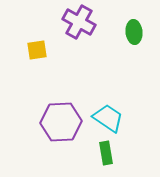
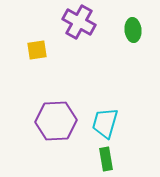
green ellipse: moved 1 px left, 2 px up
cyan trapezoid: moved 3 px left, 5 px down; rotated 108 degrees counterclockwise
purple hexagon: moved 5 px left, 1 px up
green rectangle: moved 6 px down
